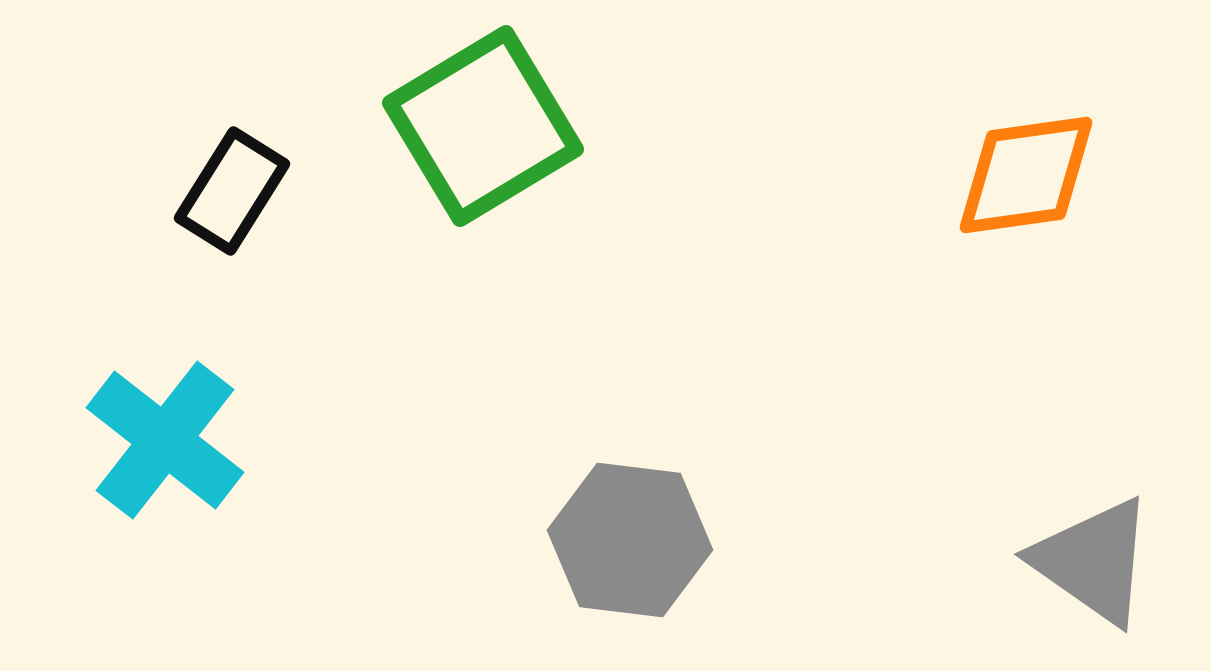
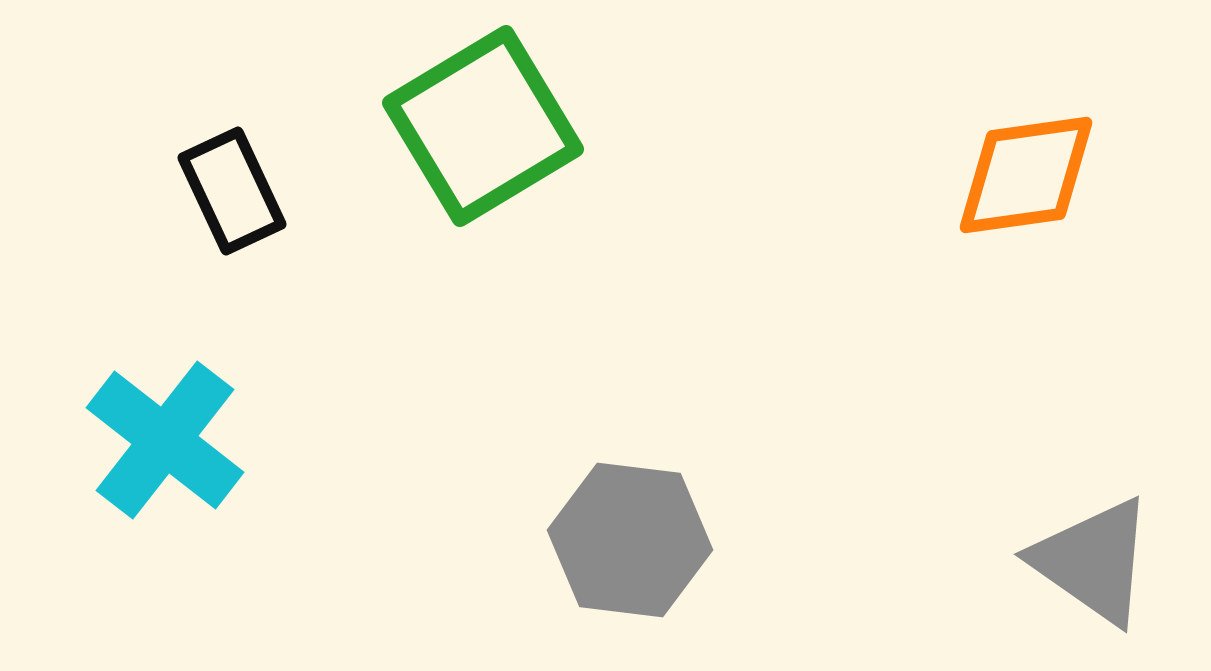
black rectangle: rotated 57 degrees counterclockwise
